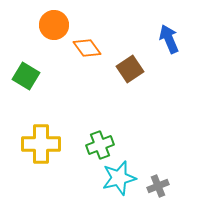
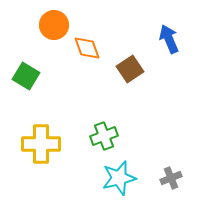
orange diamond: rotated 16 degrees clockwise
green cross: moved 4 px right, 9 px up
gray cross: moved 13 px right, 8 px up
